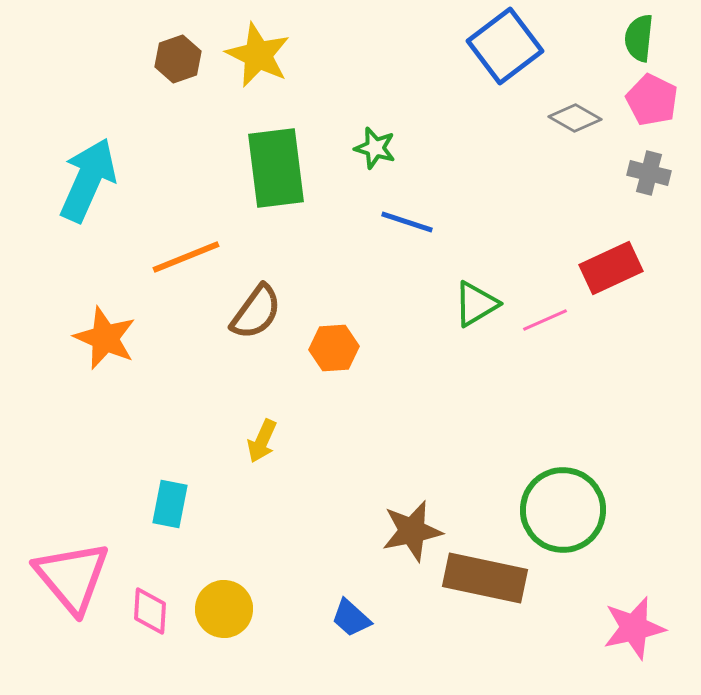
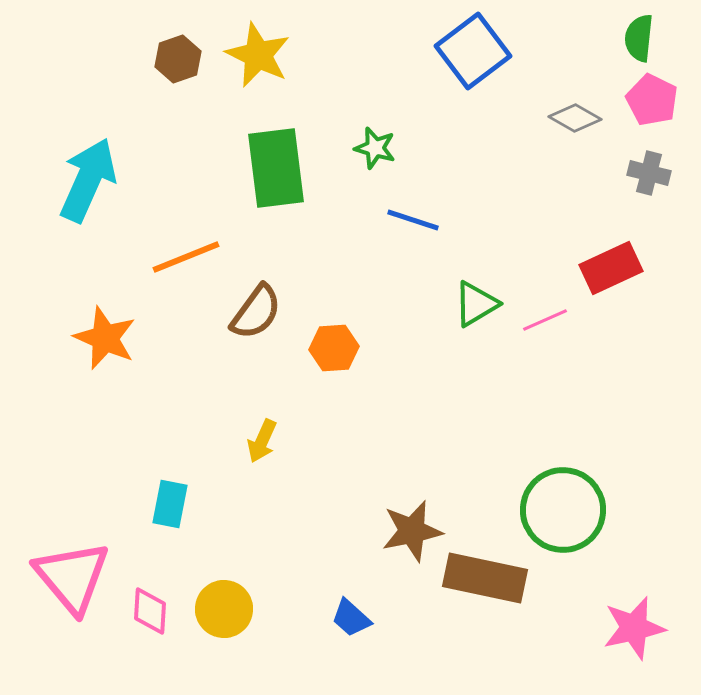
blue square: moved 32 px left, 5 px down
blue line: moved 6 px right, 2 px up
